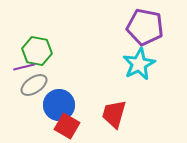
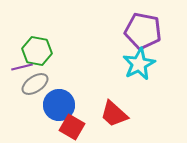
purple pentagon: moved 2 px left, 4 px down
purple line: moved 2 px left
gray ellipse: moved 1 px right, 1 px up
red trapezoid: rotated 64 degrees counterclockwise
red square: moved 5 px right, 1 px down
